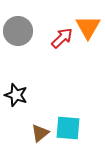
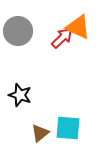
orange triangle: moved 10 px left; rotated 36 degrees counterclockwise
black star: moved 4 px right
